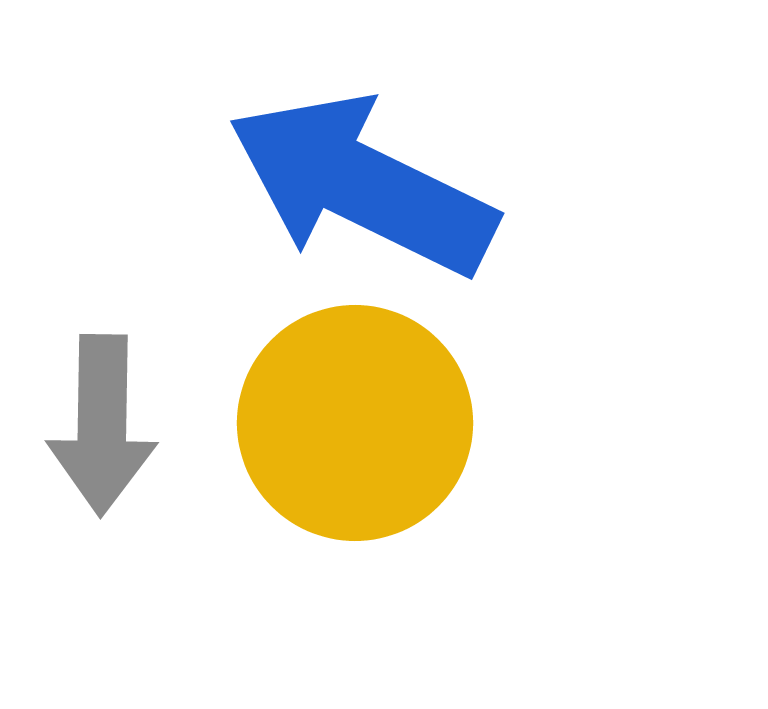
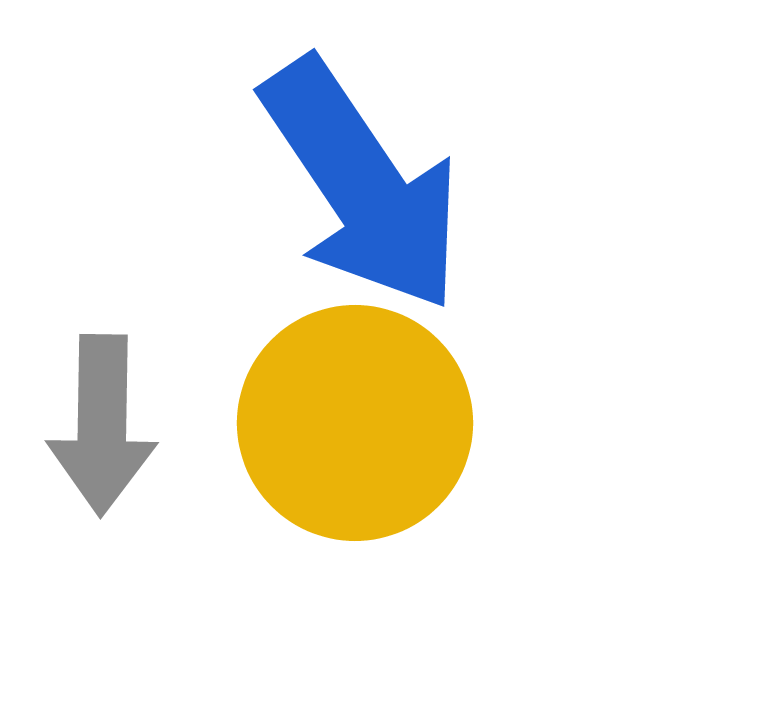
blue arrow: rotated 150 degrees counterclockwise
